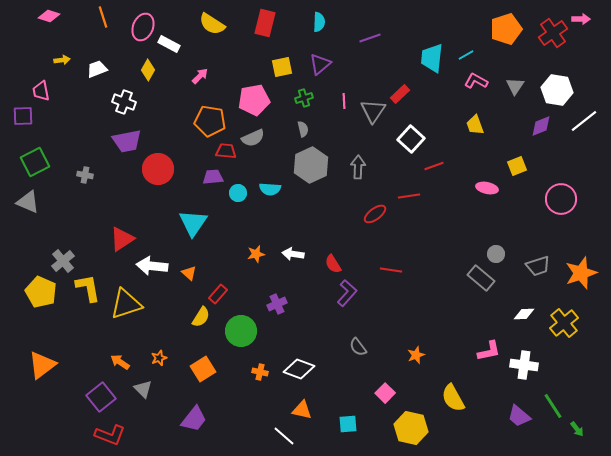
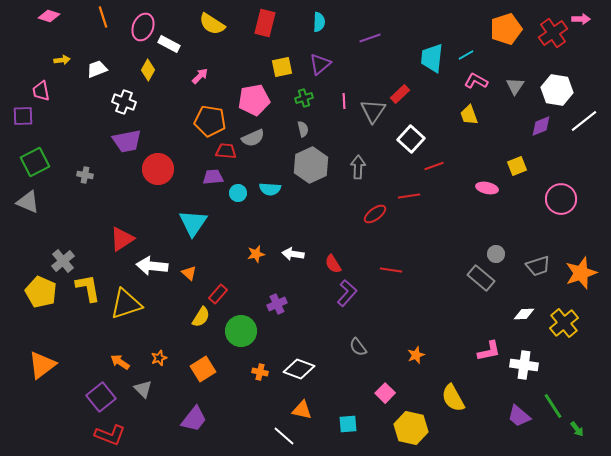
yellow trapezoid at (475, 125): moved 6 px left, 10 px up
